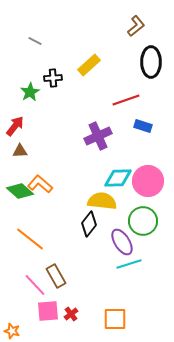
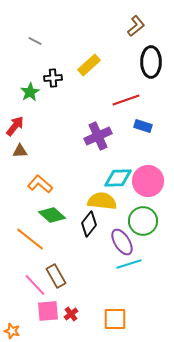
green diamond: moved 32 px right, 24 px down
